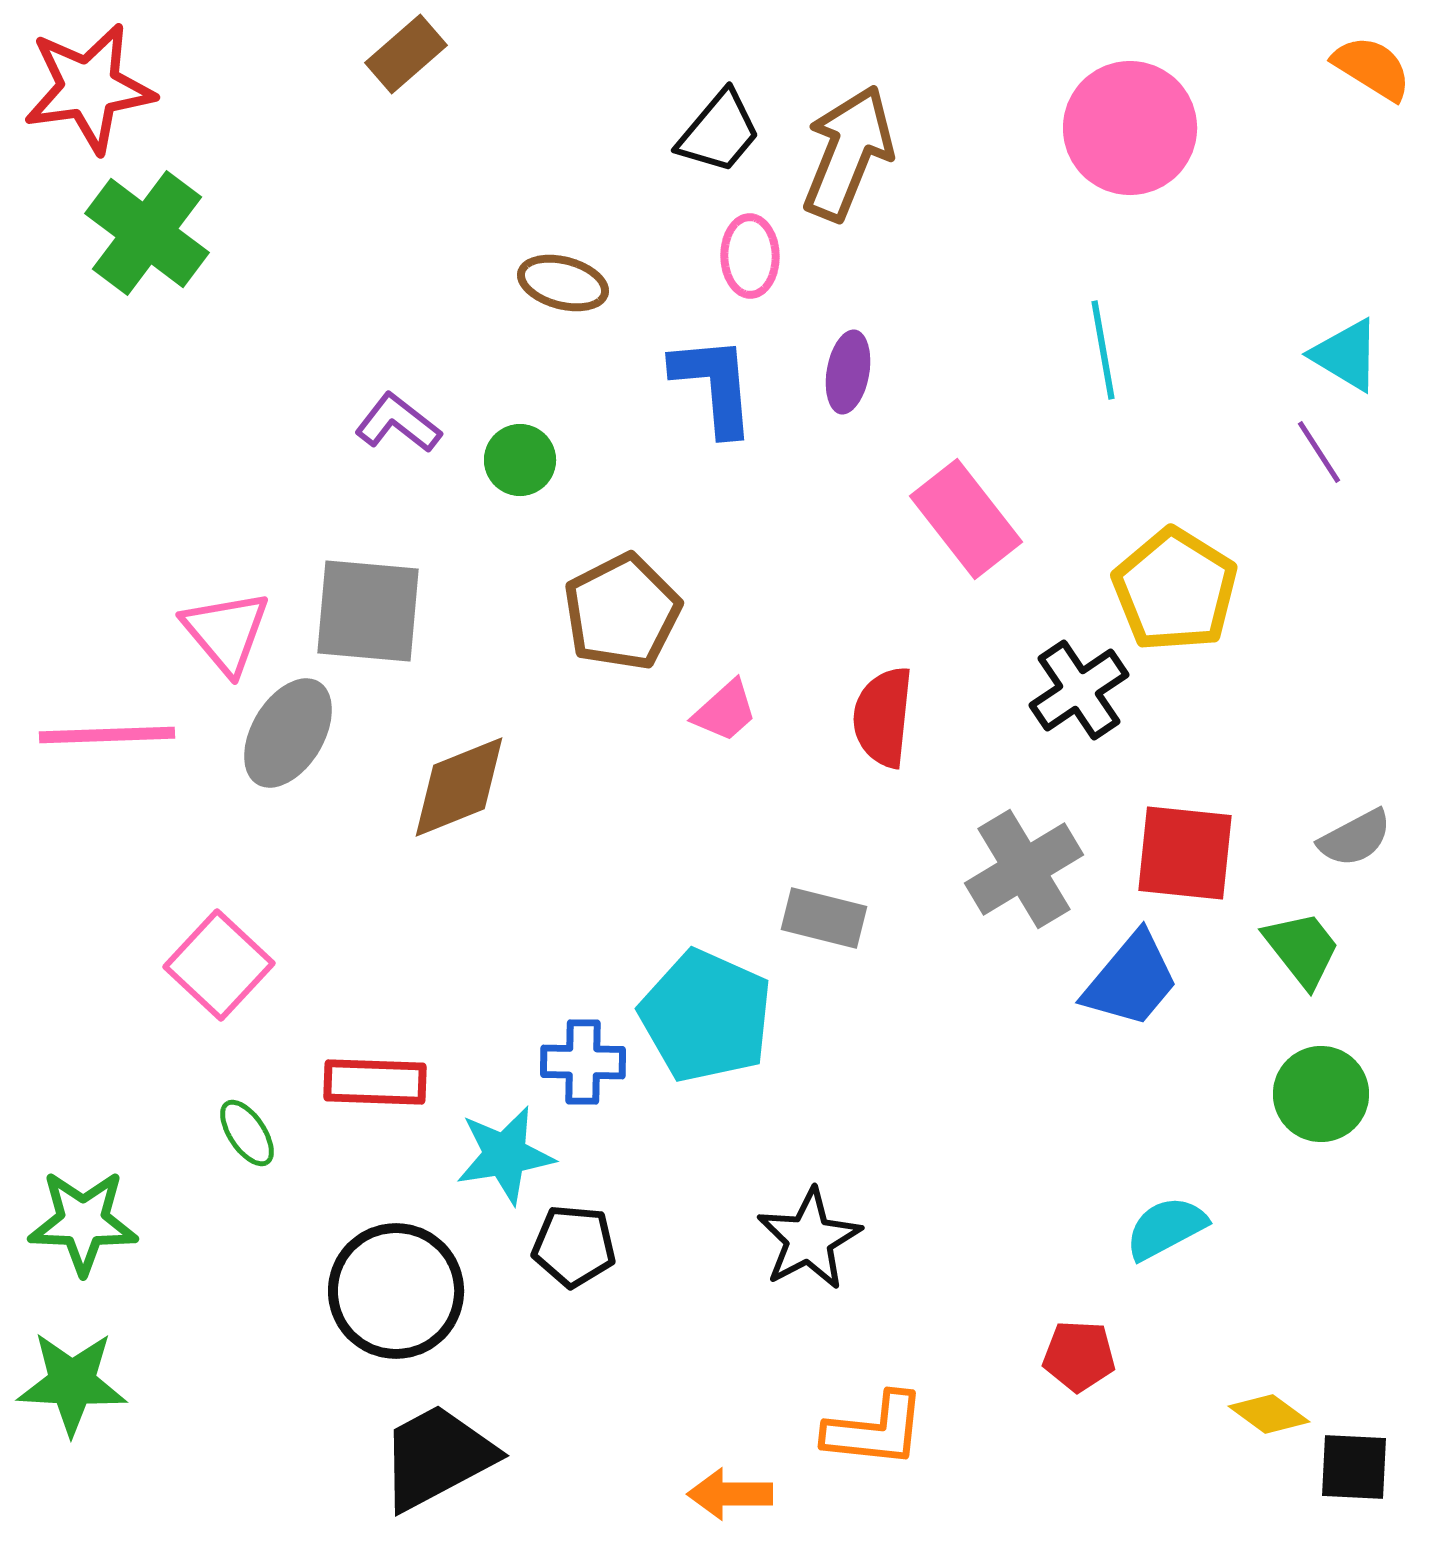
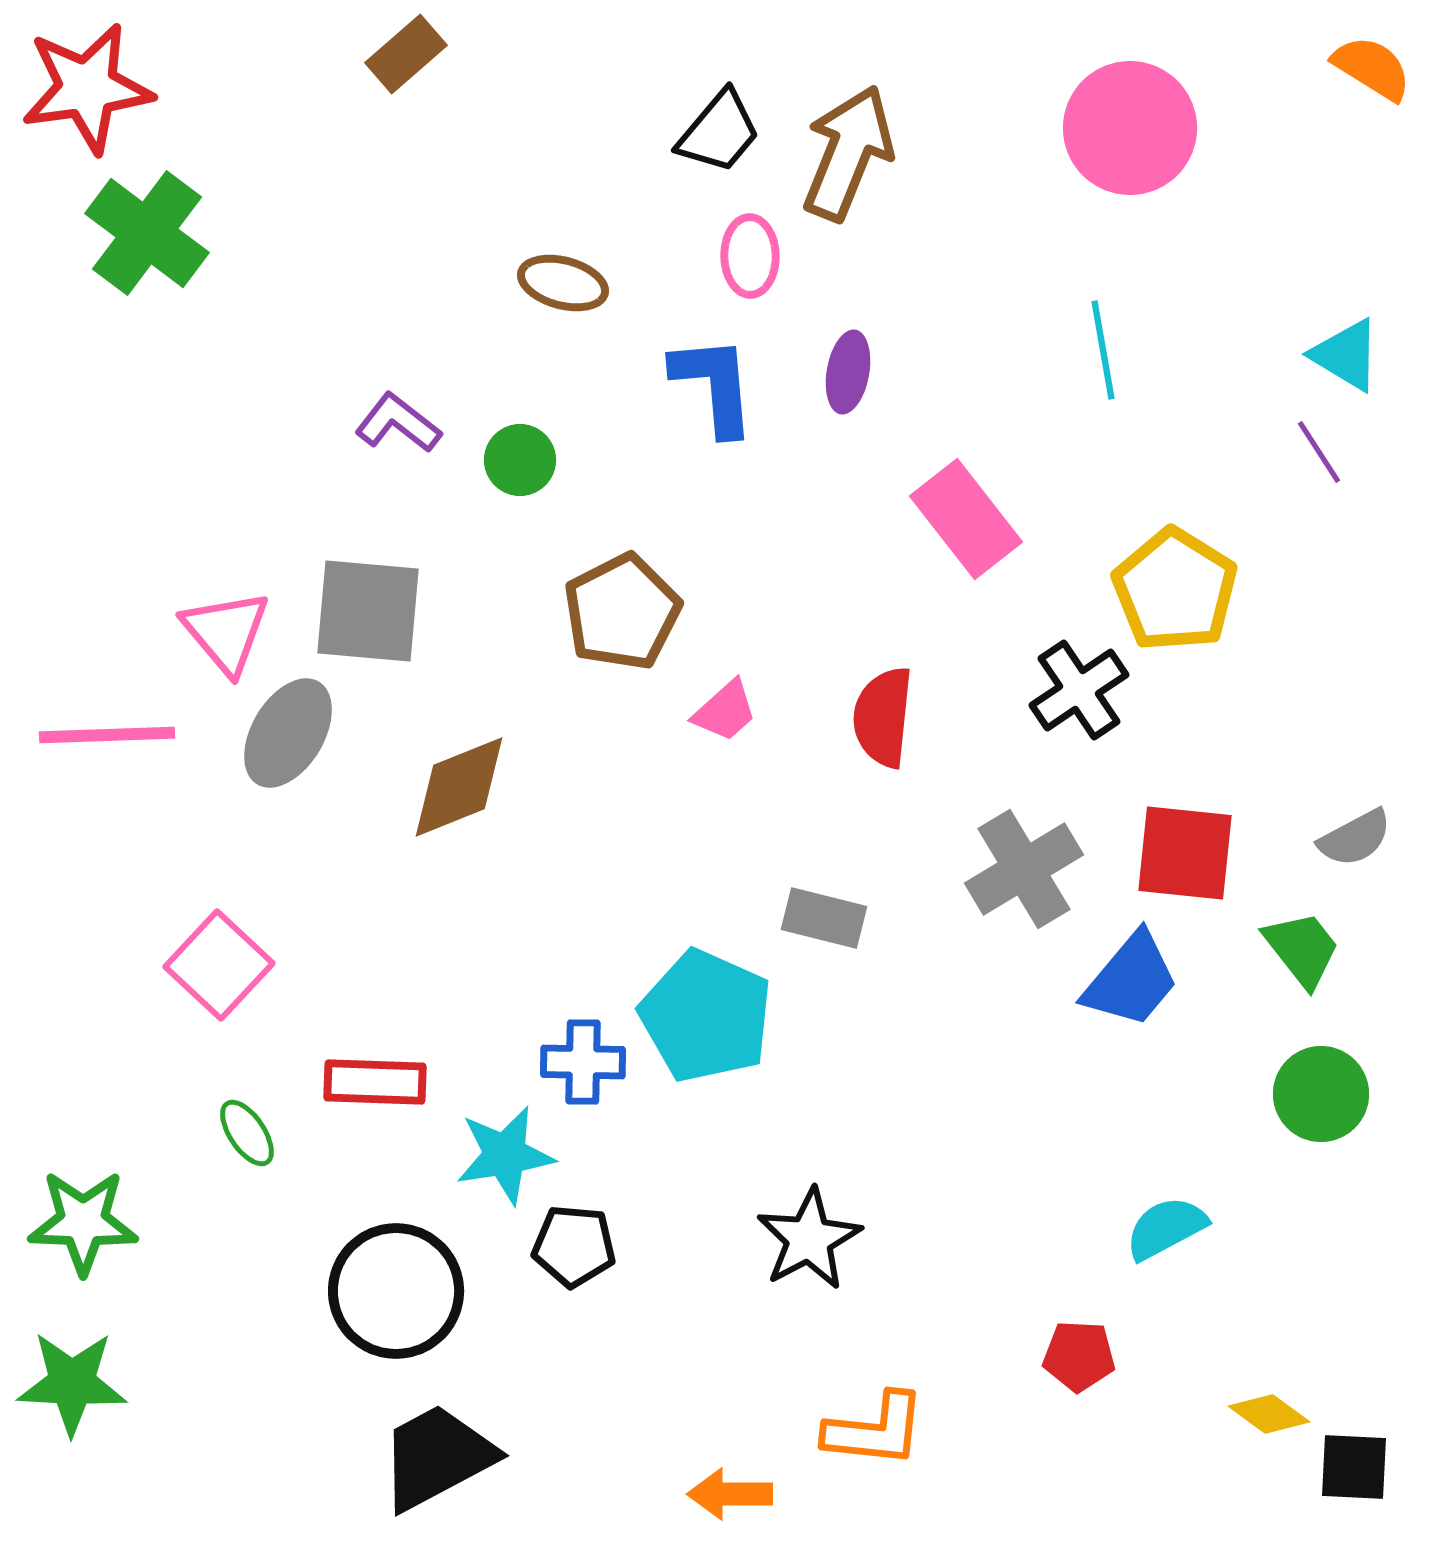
red star at (89, 88): moved 2 px left
